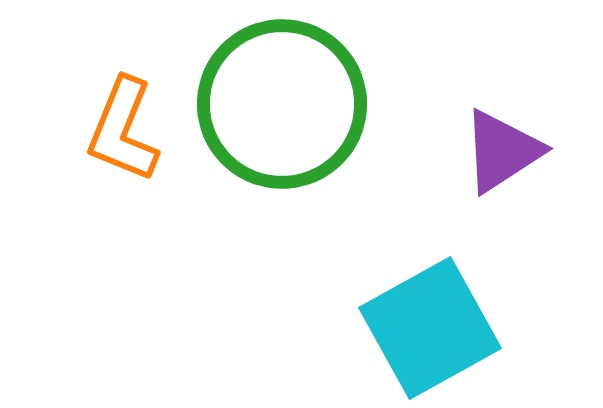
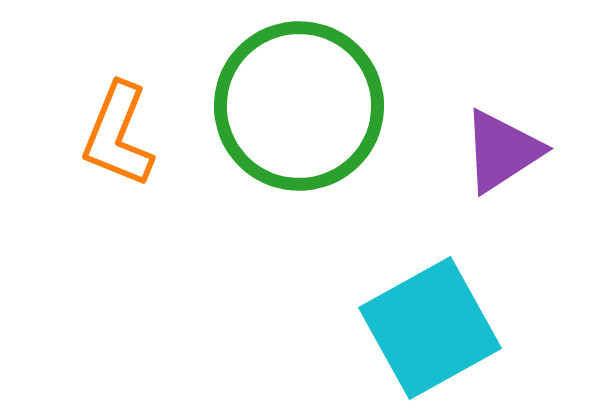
green circle: moved 17 px right, 2 px down
orange L-shape: moved 5 px left, 5 px down
